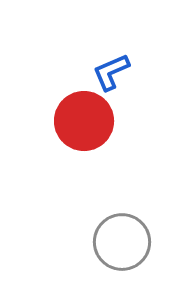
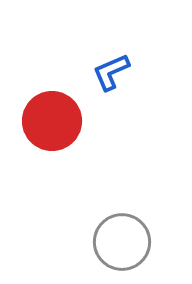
red circle: moved 32 px left
